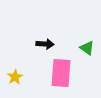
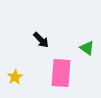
black arrow: moved 4 px left, 4 px up; rotated 42 degrees clockwise
